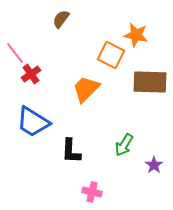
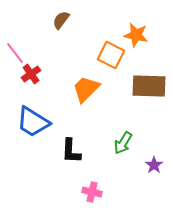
brown semicircle: moved 1 px down
brown rectangle: moved 1 px left, 4 px down
green arrow: moved 1 px left, 2 px up
